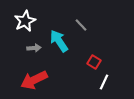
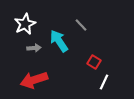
white star: moved 3 px down
red arrow: rotated 8 degrees clockwise
